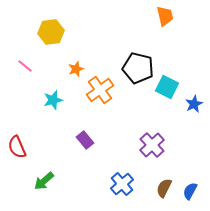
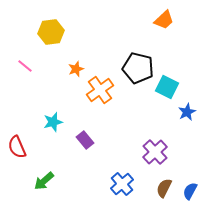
orange trapezoid: moved 1 px left, 4 px down; rotated 60 degrees clockwise
cyan star: moved 22 px down
blue star: moved 7 px left, 8 px down
purple cross: moved 3 px right, 7 px down
